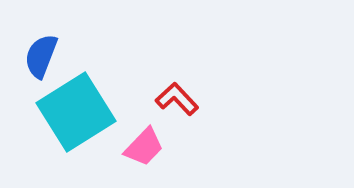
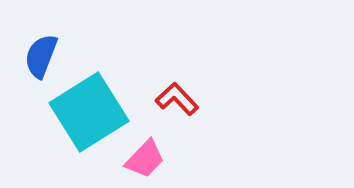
cyan square: moved 13 px right
pink trapezoid: moved 1 px right, 12 px down
